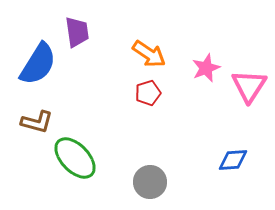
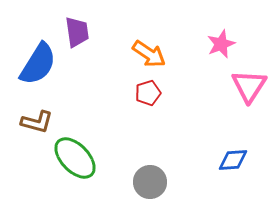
pink star: moved 15 px right, 24 px up
